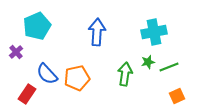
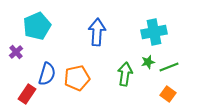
blue semicircle: rotated 120 degrees counterclockwise
orange square: moved 9 px left, 2 px up; rotated 28 degrees counterclockwise
